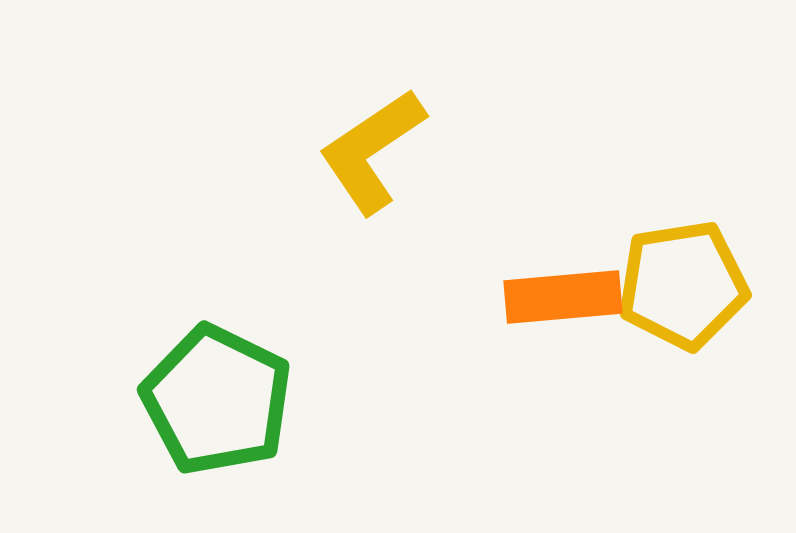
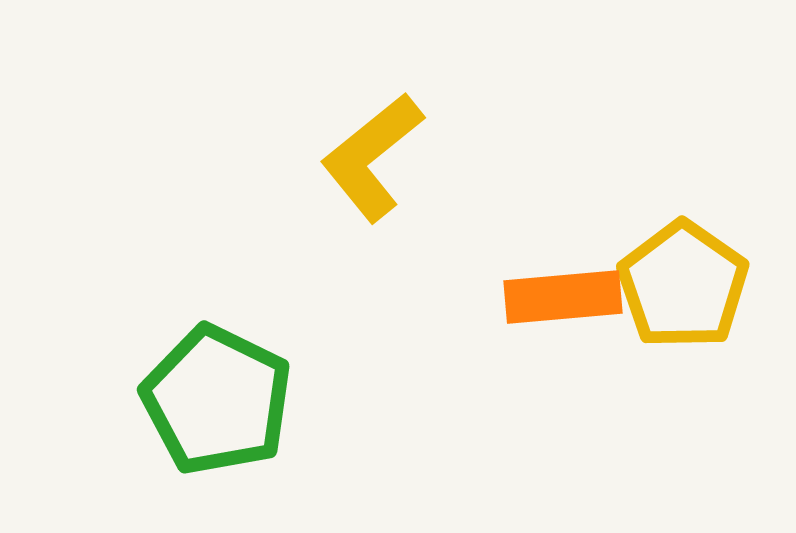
yellow L-shape: moved 6 px down; rotated 5 degrees counterclockwise
yellow pentagon: rotated 28 degrees counterclockwise
